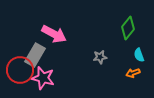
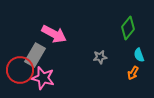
orange arrow: rotated 40 degrees counterclockwise
